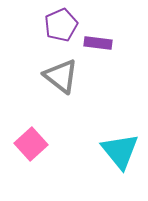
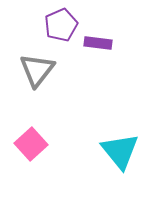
gray triangle: moved 24 px left, 6 px up; rotated 30 degrees clockwise
